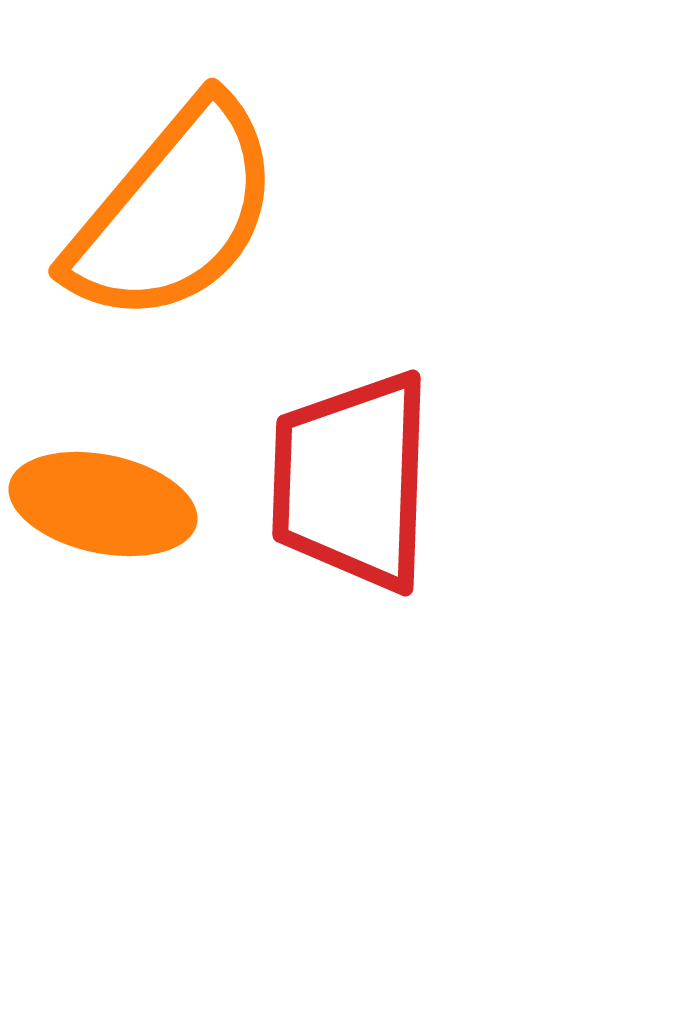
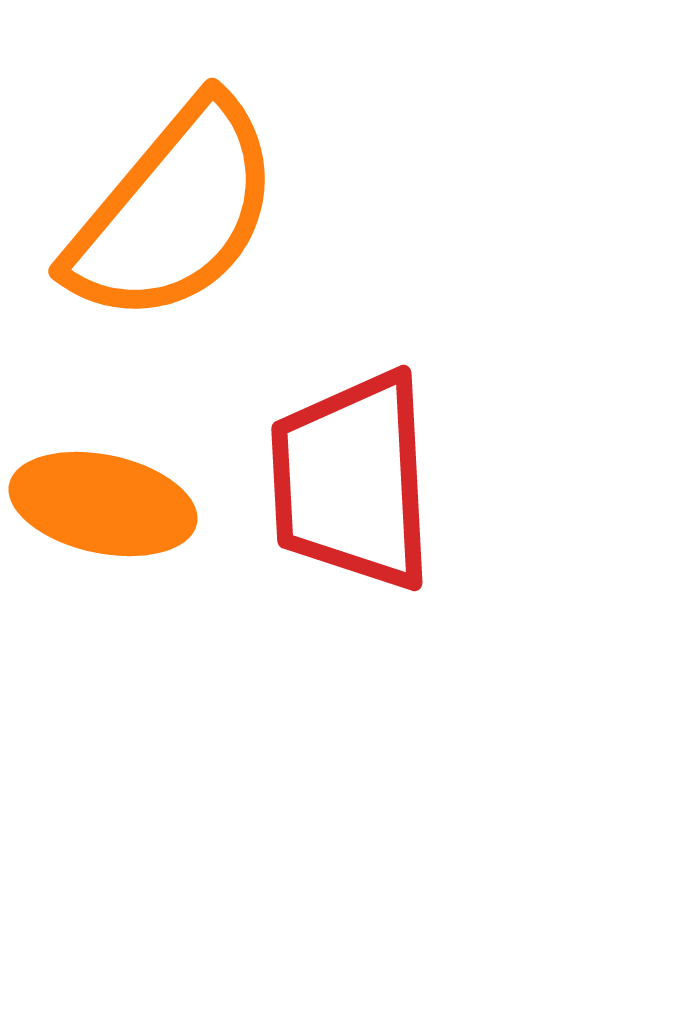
red trapezoid: rotated 5 degrees counterclockwise
